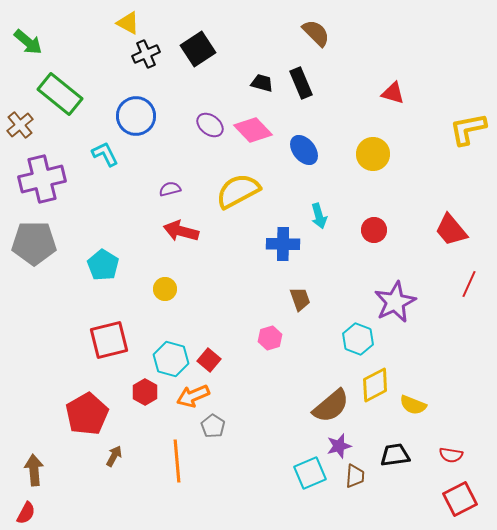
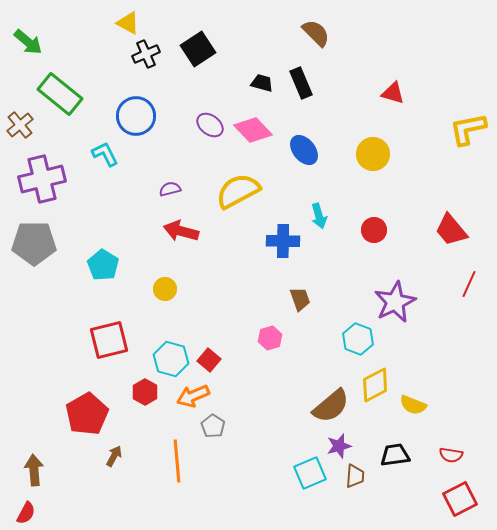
blue cross at (283, 244): moved 3 px up
